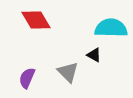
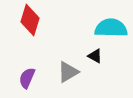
red diamond: moved 6 px left; rotated 48 degrees clockwise
black triangle: moved 1 px right, 1 px down
gray triangle: rotated 45 degrees clockwise
